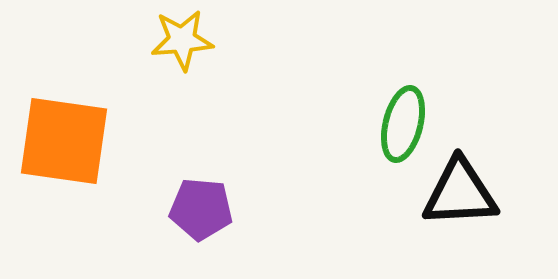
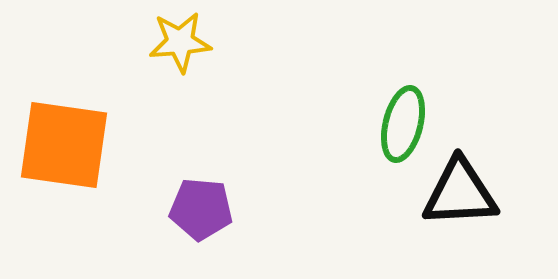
yellow star: moved 2 px left, 2 px down
orange square: moved 4 px down
